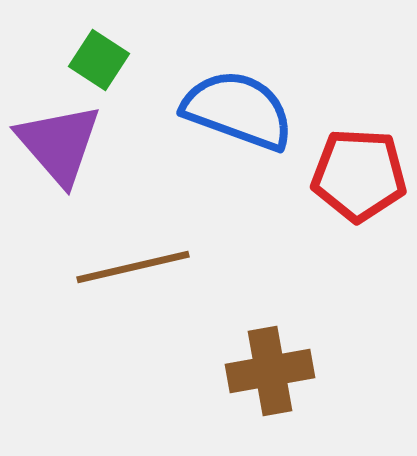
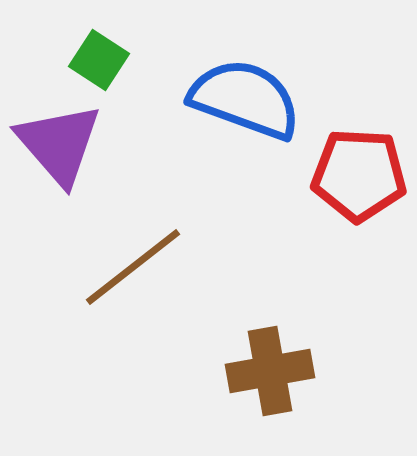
blue semicircle: moved 7 px right, 11 px up
brown line: rotated 25 degrees counterclockwise
